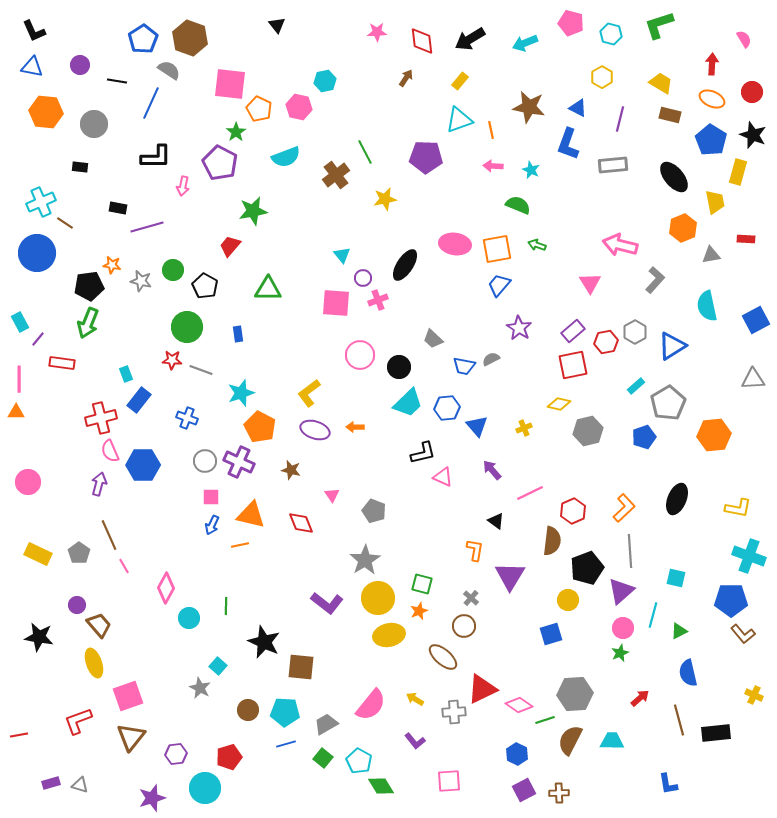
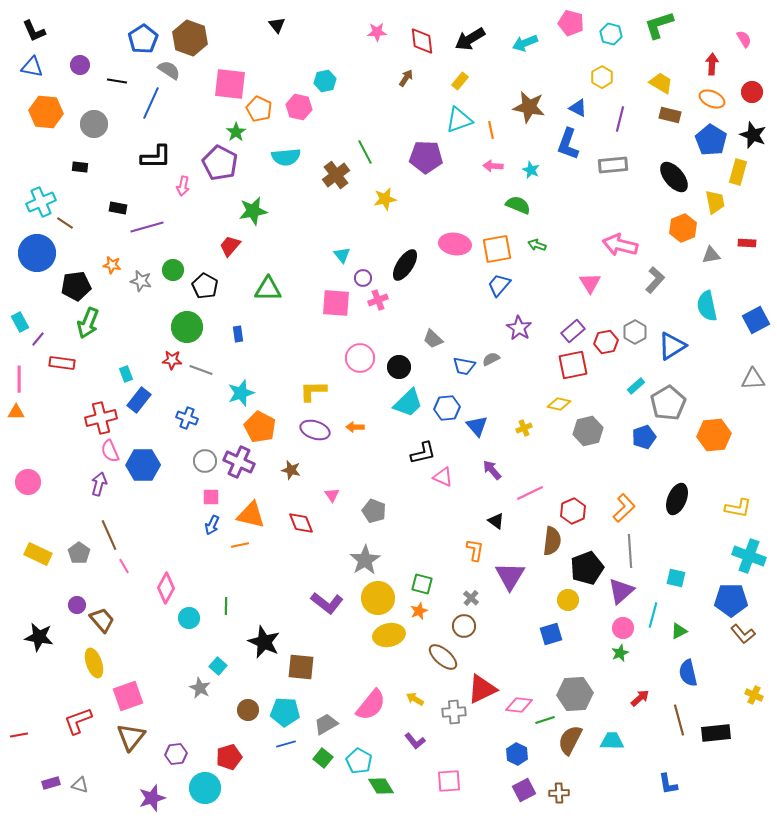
cyan semicircle at (286, 157): rotated 16 degrees clockwise
red rectangle at (746, 239): moved 1 px right, 4 px down
black pentagon at (89, 286): moved 13 px left
pink circle at (360, 355): moved 3 px down
yellow L-shape at (309, 393): moved 4 px right, 2 px up; rotated 36 degrees clockwise
brown trapezoid at (99, 625): moved 3 px right, 5 px up
pink diamond at (519, 705): rotated 28 degrees counterclockwise
